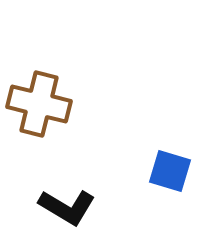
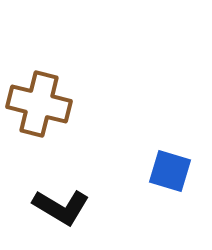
black L-shape: moved 6 px left
